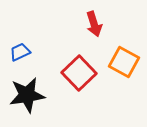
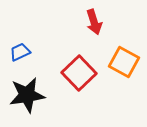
red arrow: moved 2 px up
